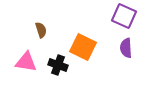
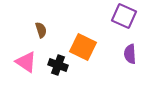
purple semicircle: moved 4 px right, 6 px down
pink triangle: rotated 25 degrees clockwise
